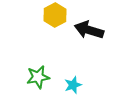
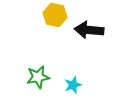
yellow hexagon: rotated 20 degrees counterclockwise
black arrow: rotated 12 degrees counterclockwise
